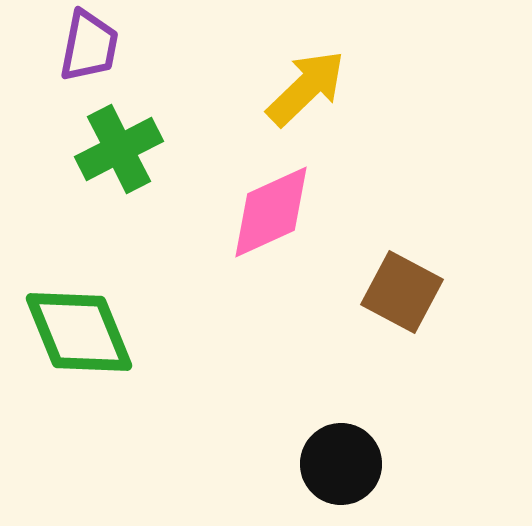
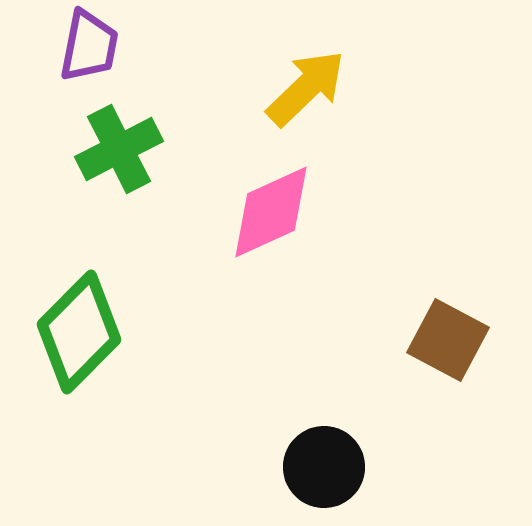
brown square: moved 46 px right, 48 px down
green diamond: rotated 67 degrees clockwise
black circle: moved 17 px left, 3 px down
